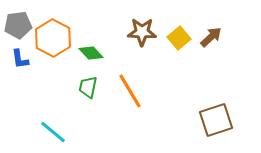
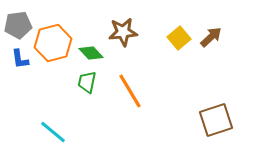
brown star: moved 19 px left; rotated 8 degrees counterclockwise
orange hexagon: moved 5 px down; rotated 18 degrees clockwise
green trapezoid: moved 1 px left, 5 px up
